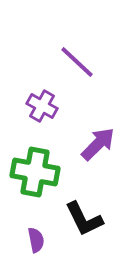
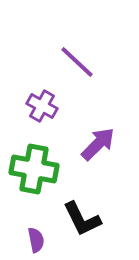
green cross: moved 1 px left, 3 px up
black L-shape: moved 2 px left
